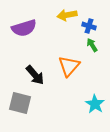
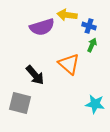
yellow arrow: rotated 18 degrees clockwise
purple semicircle: moved 18 px right, 1 px up
green arrow: rotated 56 degrees clockwise
orange triangle: moved 2 px up; rotated 30 degrees counterclockwise
cyan star: rotated 24 degrees counterclockwise
